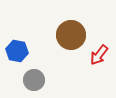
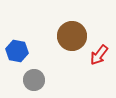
brown circle: moved 1 px right, 1 px down
